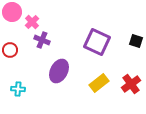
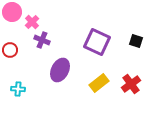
purple ellipse: moved 1 px right, 1 px up
